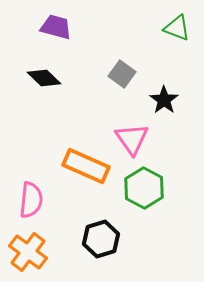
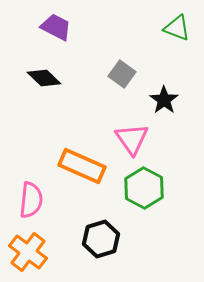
purple trapezoid: rotated 12 degrees clockwise
orange rectangle: moved 4 px left
